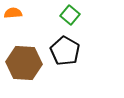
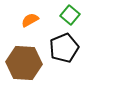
orange semicircle: moved 17 px right, 7 px down; rotated 24 degrees counterclockwise
black pentagon: moved 1 px left, 3 px up; rotated 20 degrees clockwise
